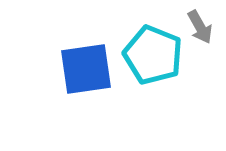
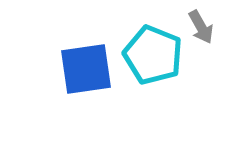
gray arrow: moved 1 px right
